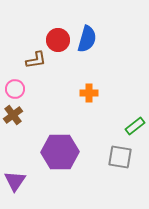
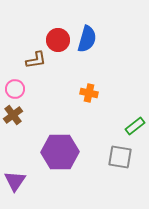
orange cross: rotated 12 degrees clockwise
